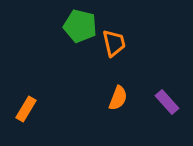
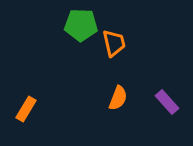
green pentagon: moved 1 px right, 1 px up; rotated 12 degrees counterclockwise
